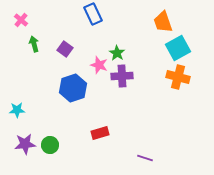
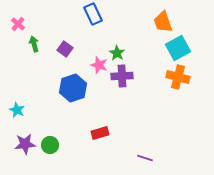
pink cross: moved 3 px left, 4 px down
cyan star: rotated 28 degrees clockwise
